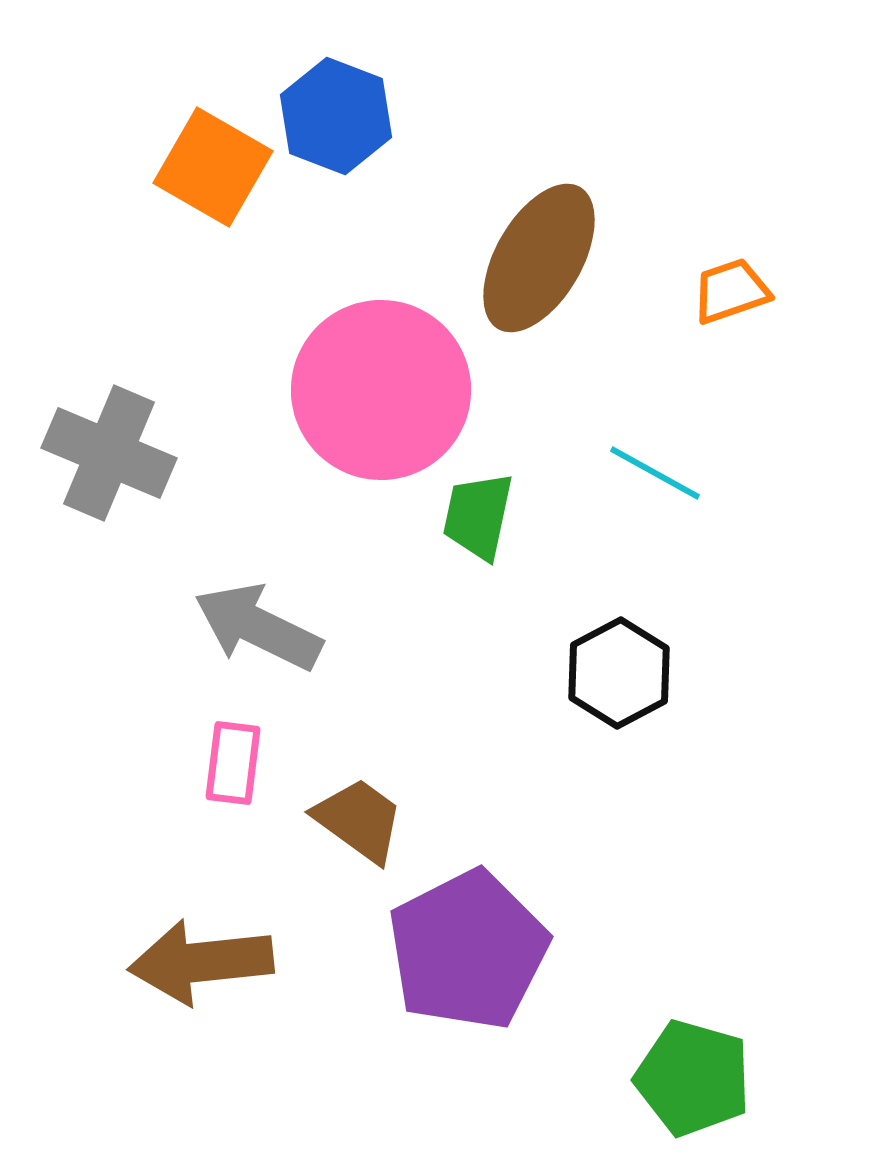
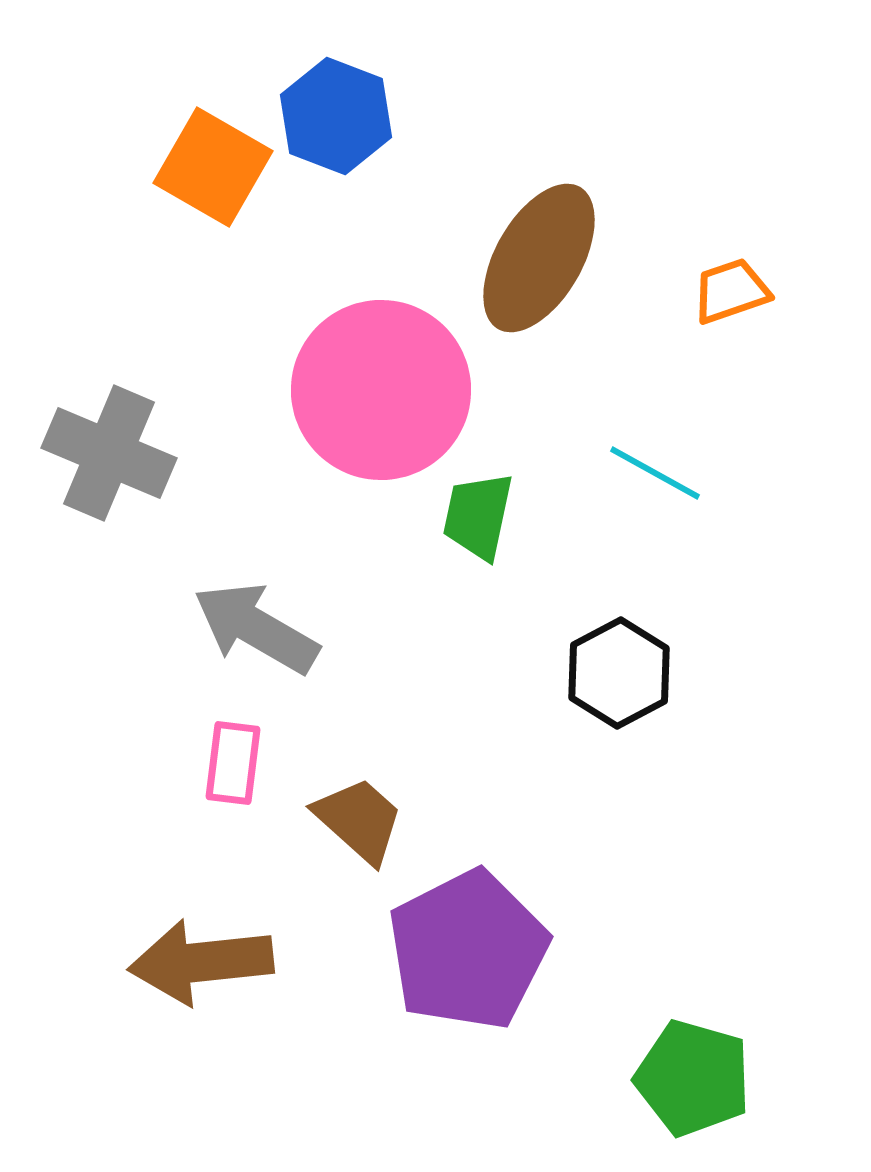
gray arrow: moved 2 px left, 1 px down; rotated 4 degrees clockwise
brown trapezoid: rotated 6 degrees clockwise
